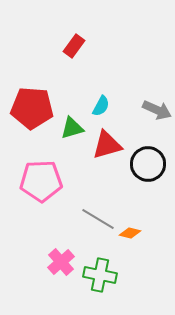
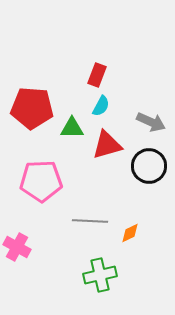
red rectangle: moved 23 px right, 29 px down; rotated 15 degrees counterclockwise
gray arrow: moved 6 px left, 12 px down
green triangle: rotated 15 degrees clockwise
black circle: moved 1 px right, 2 px down
gray line: moved 8 px left, 2 px down; rotated 28 degrees counterclockwise
orange diamond: rotated 40 degrees counterclockwise
pink cross: moved 44 px left, 15 px up; rotated 20 degrees counterclockwise
green cross: rotated 24 degrees counterclockwise
